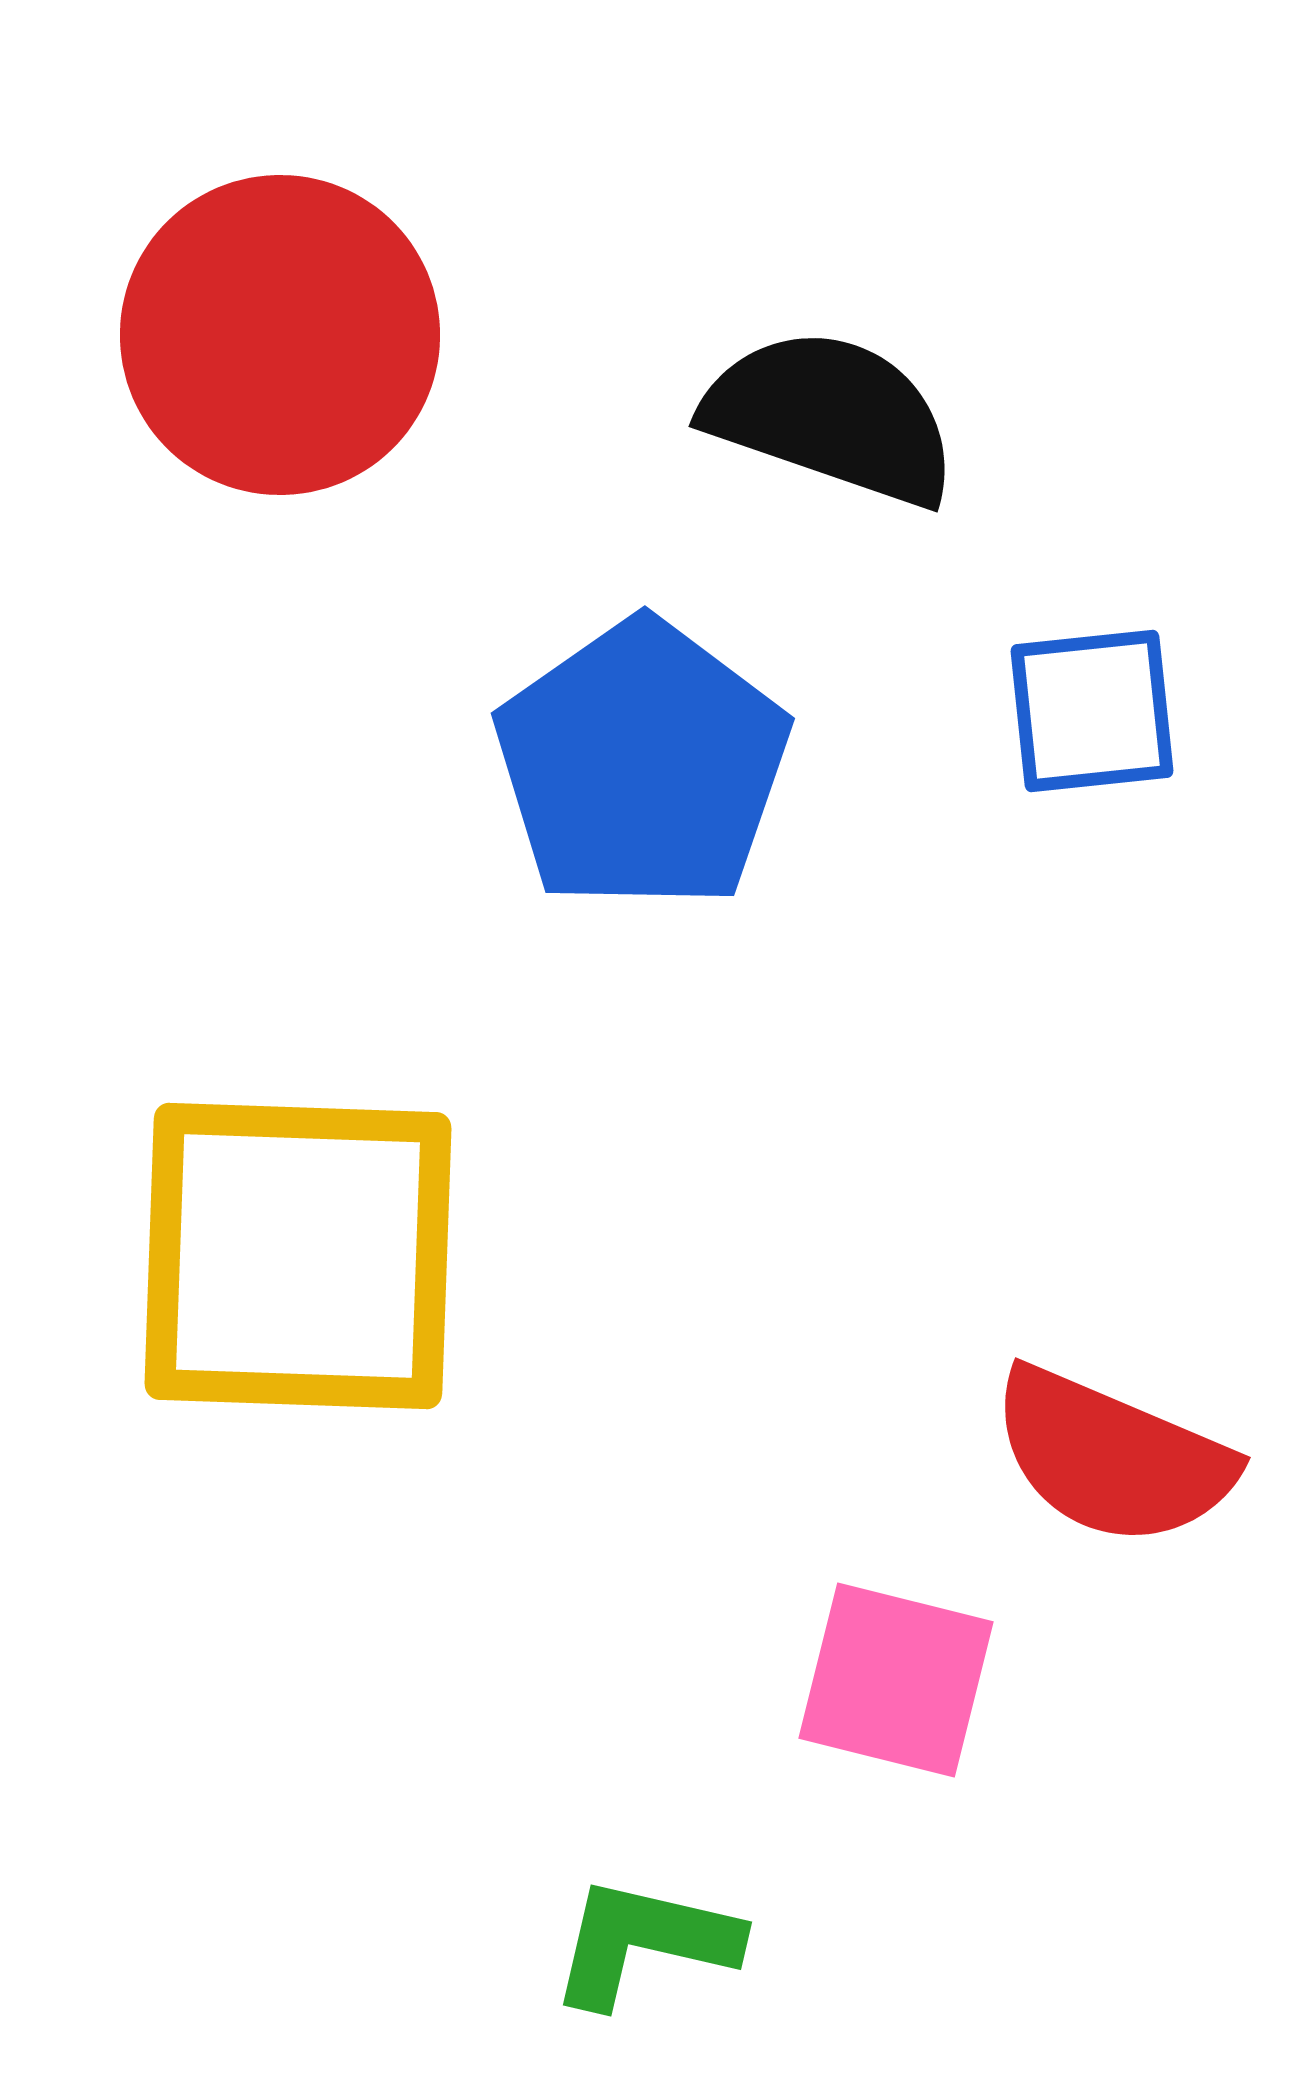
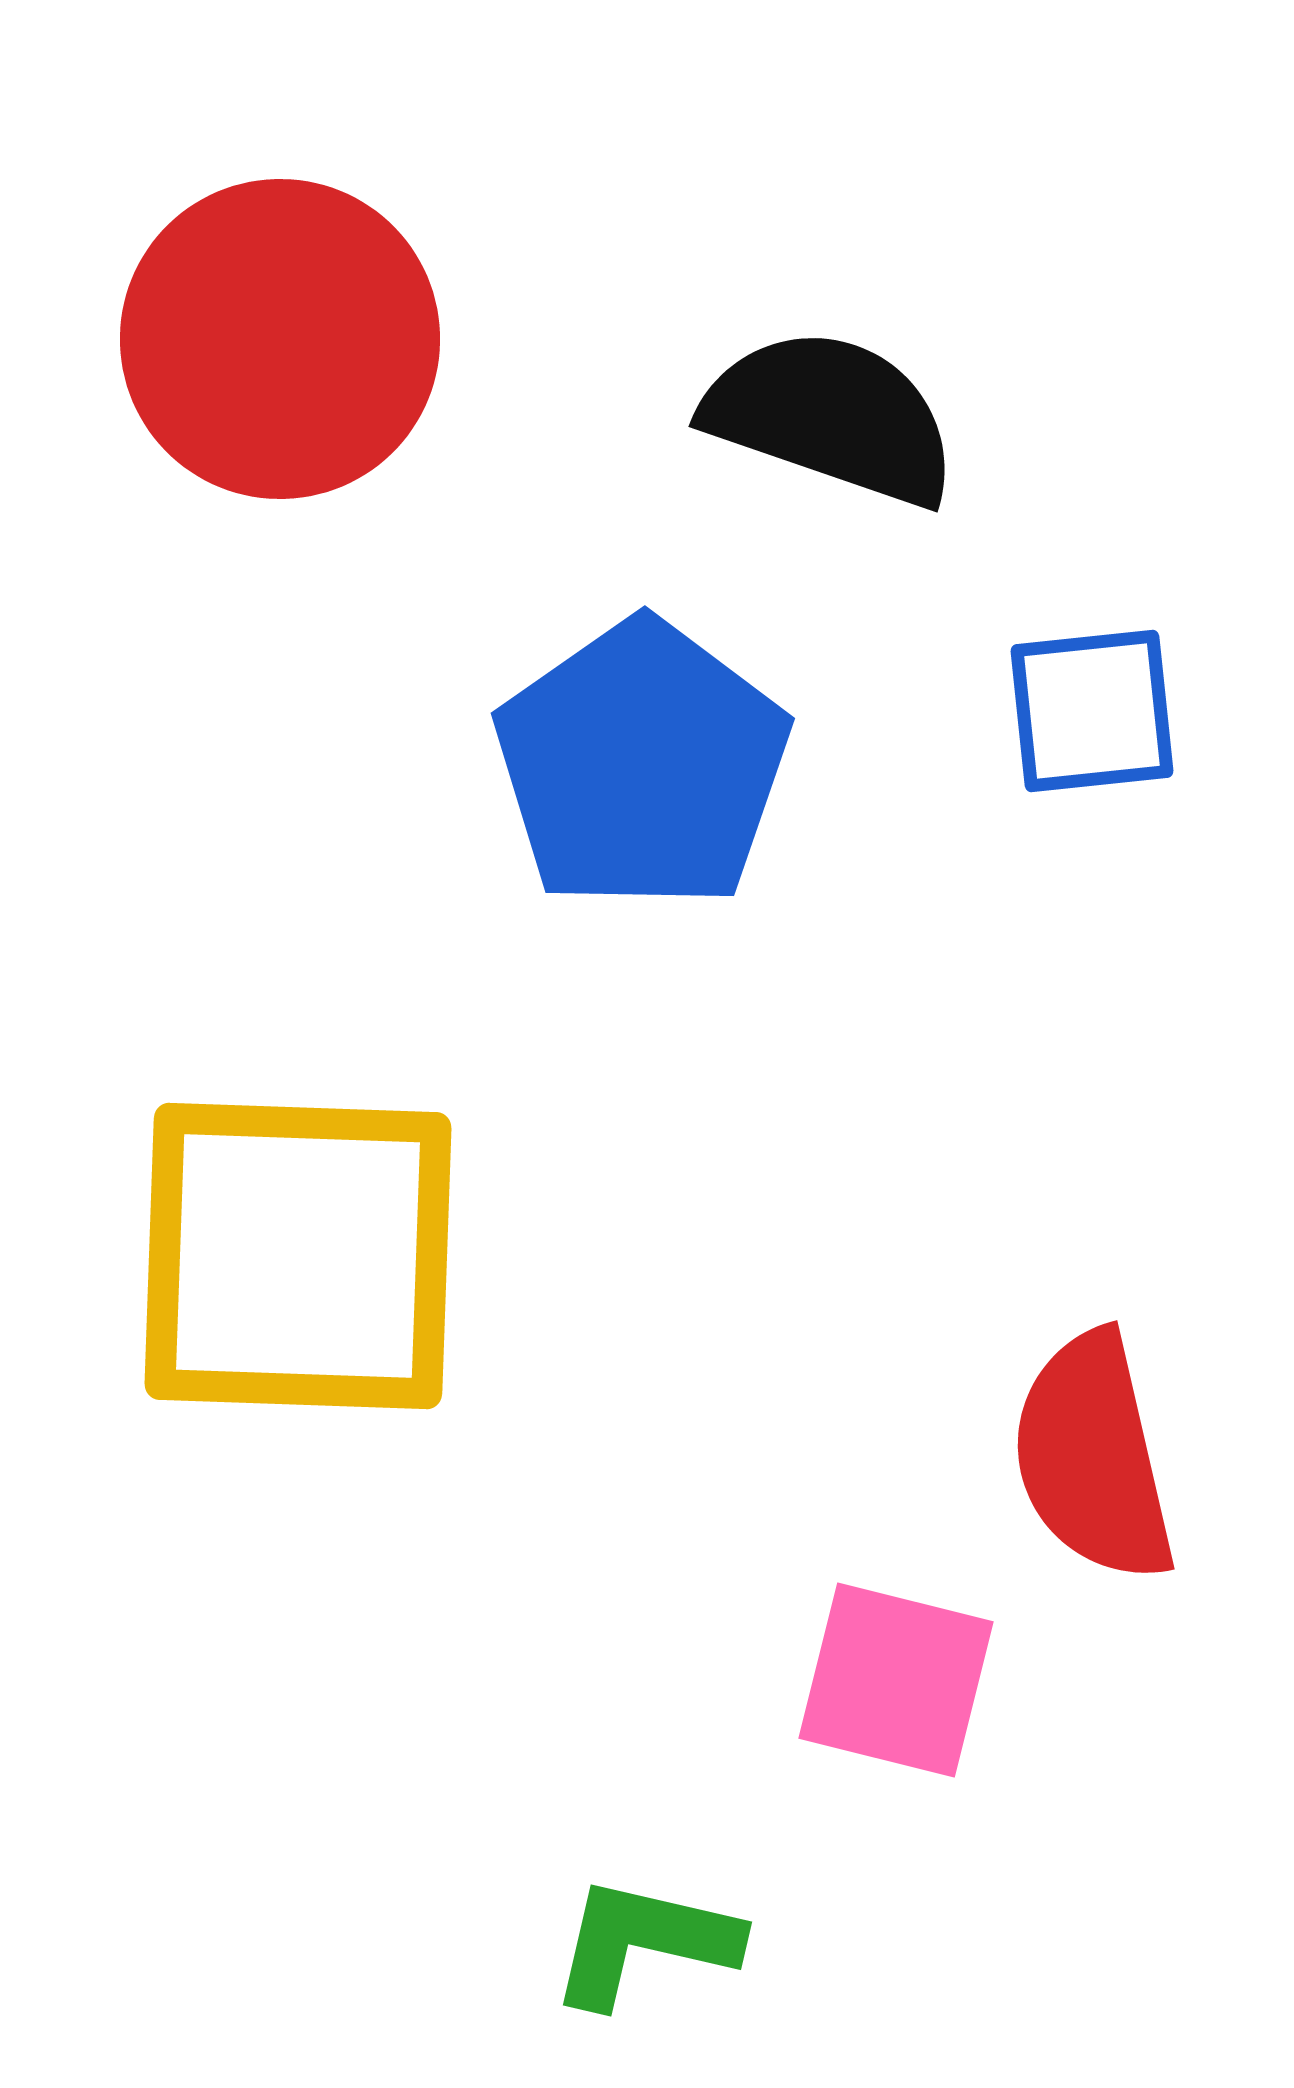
red circle: moved 4 px down
red semicircle: moved 19 px left; rotated 54 degrees clockwise
